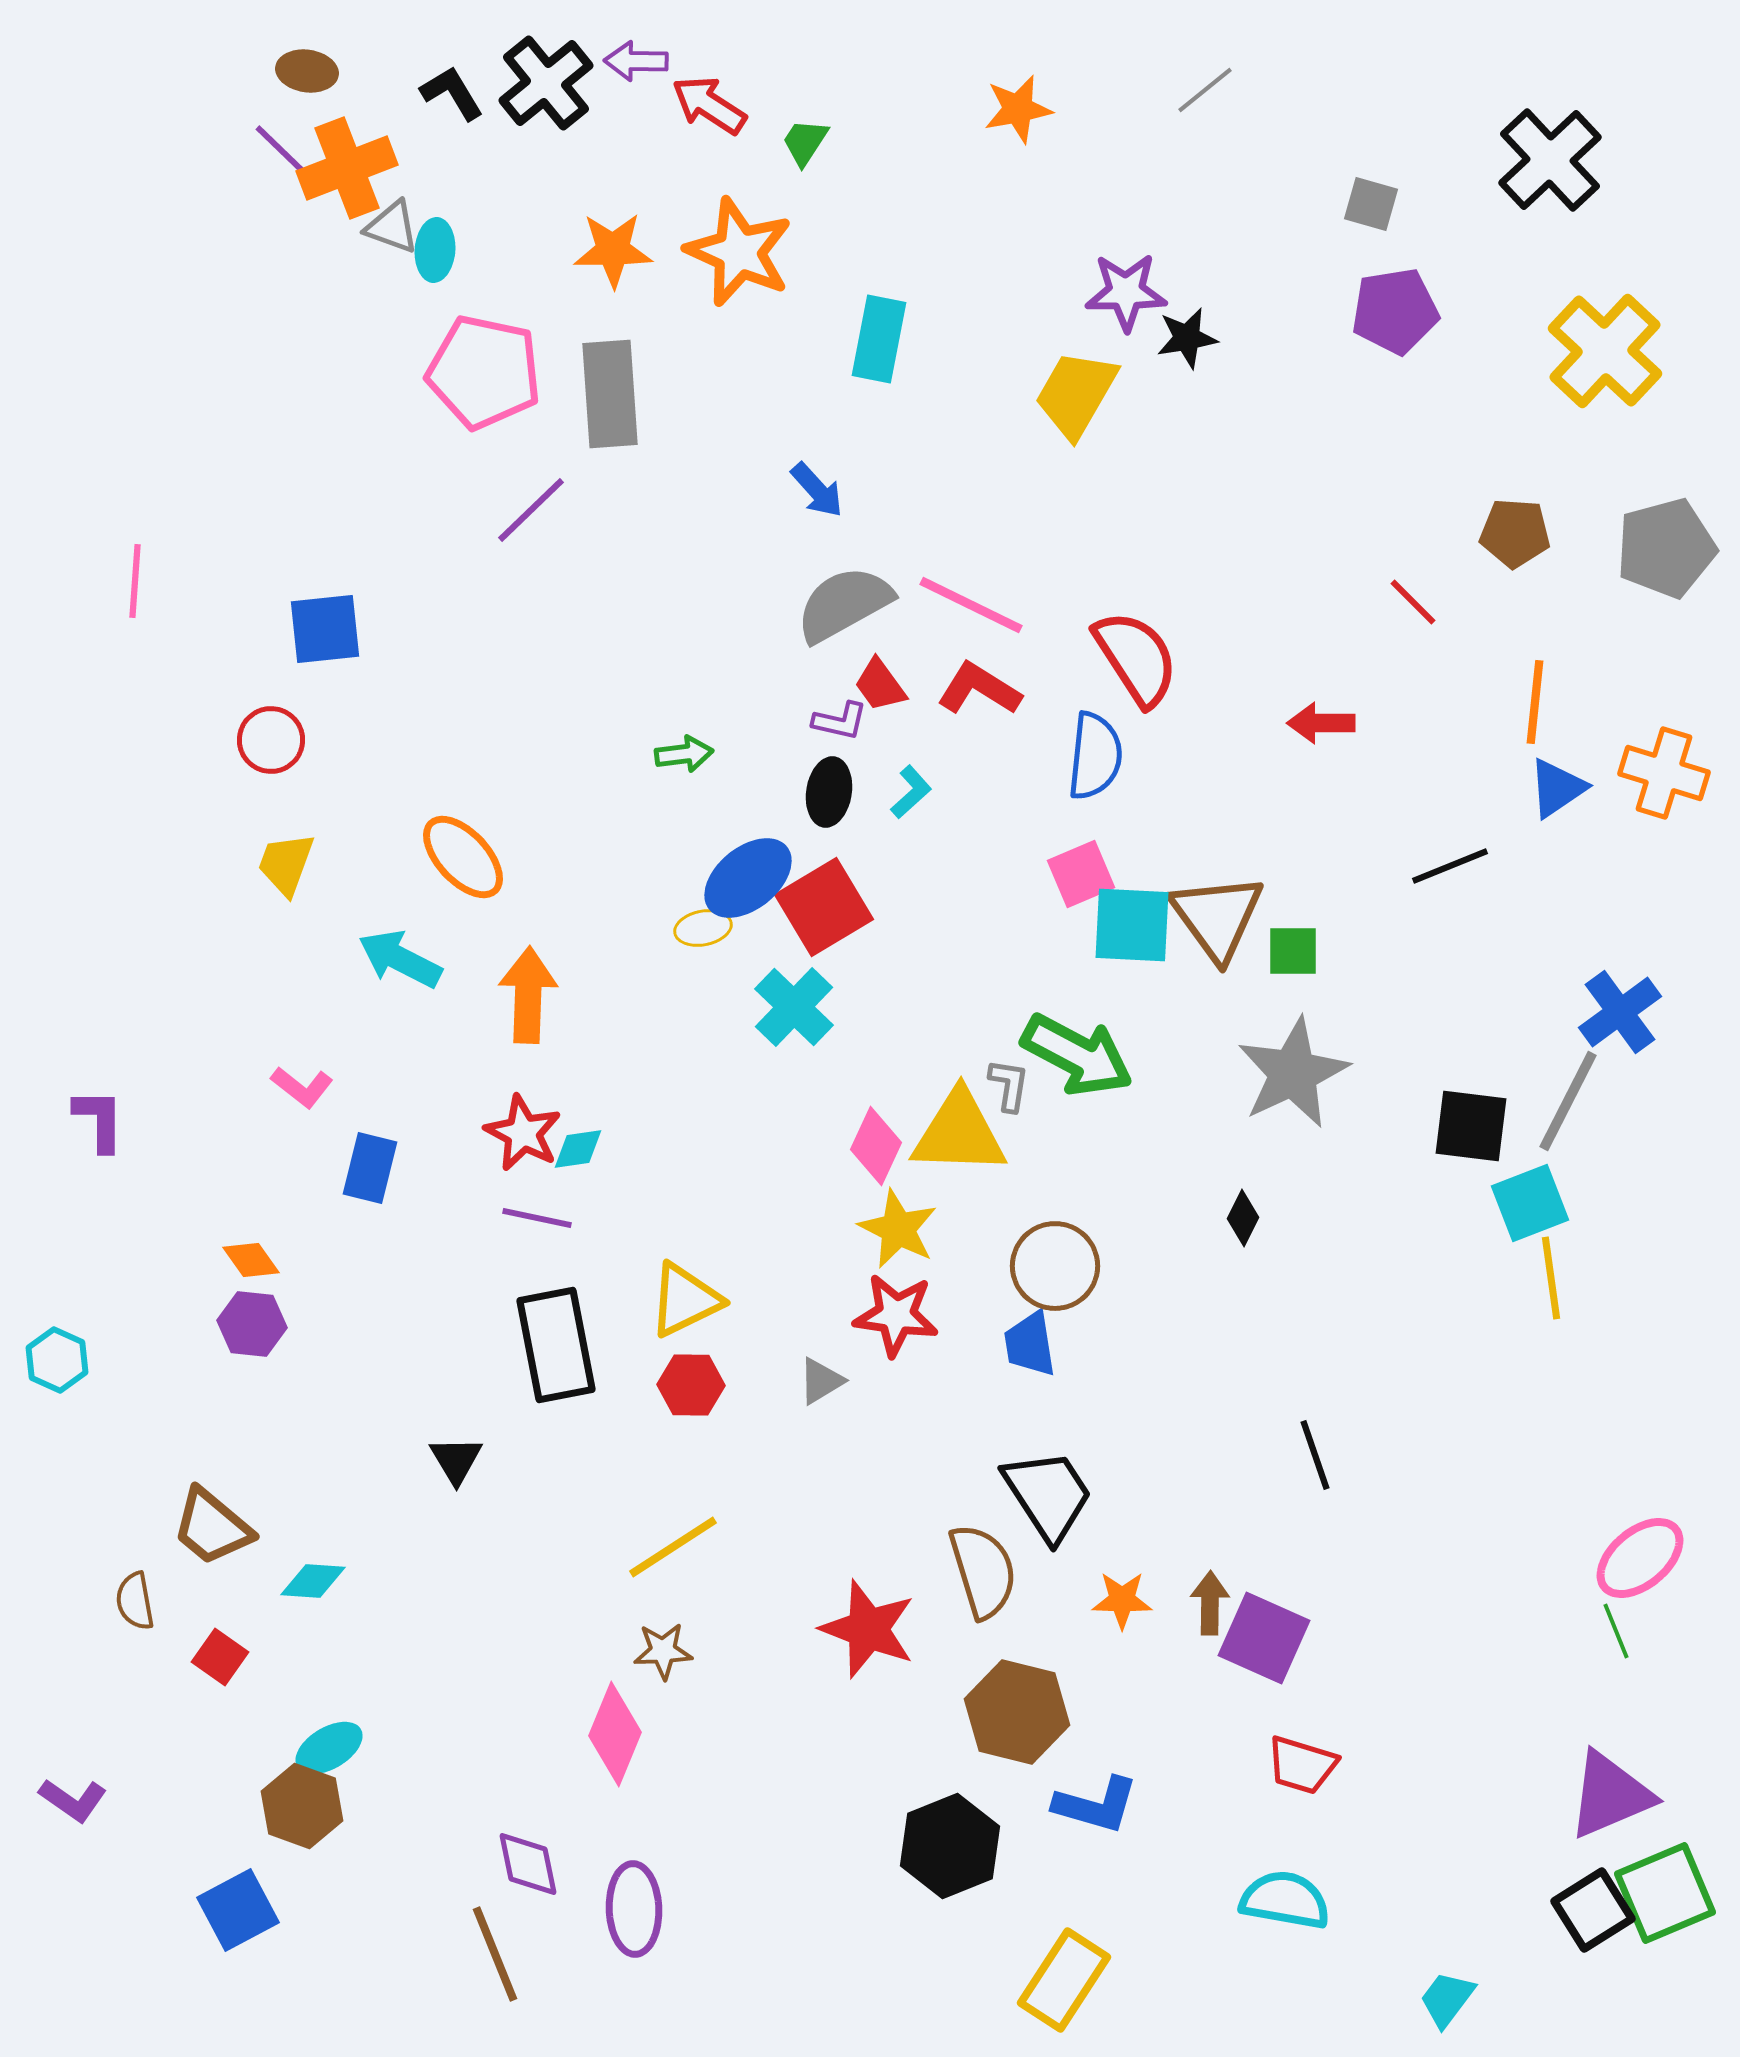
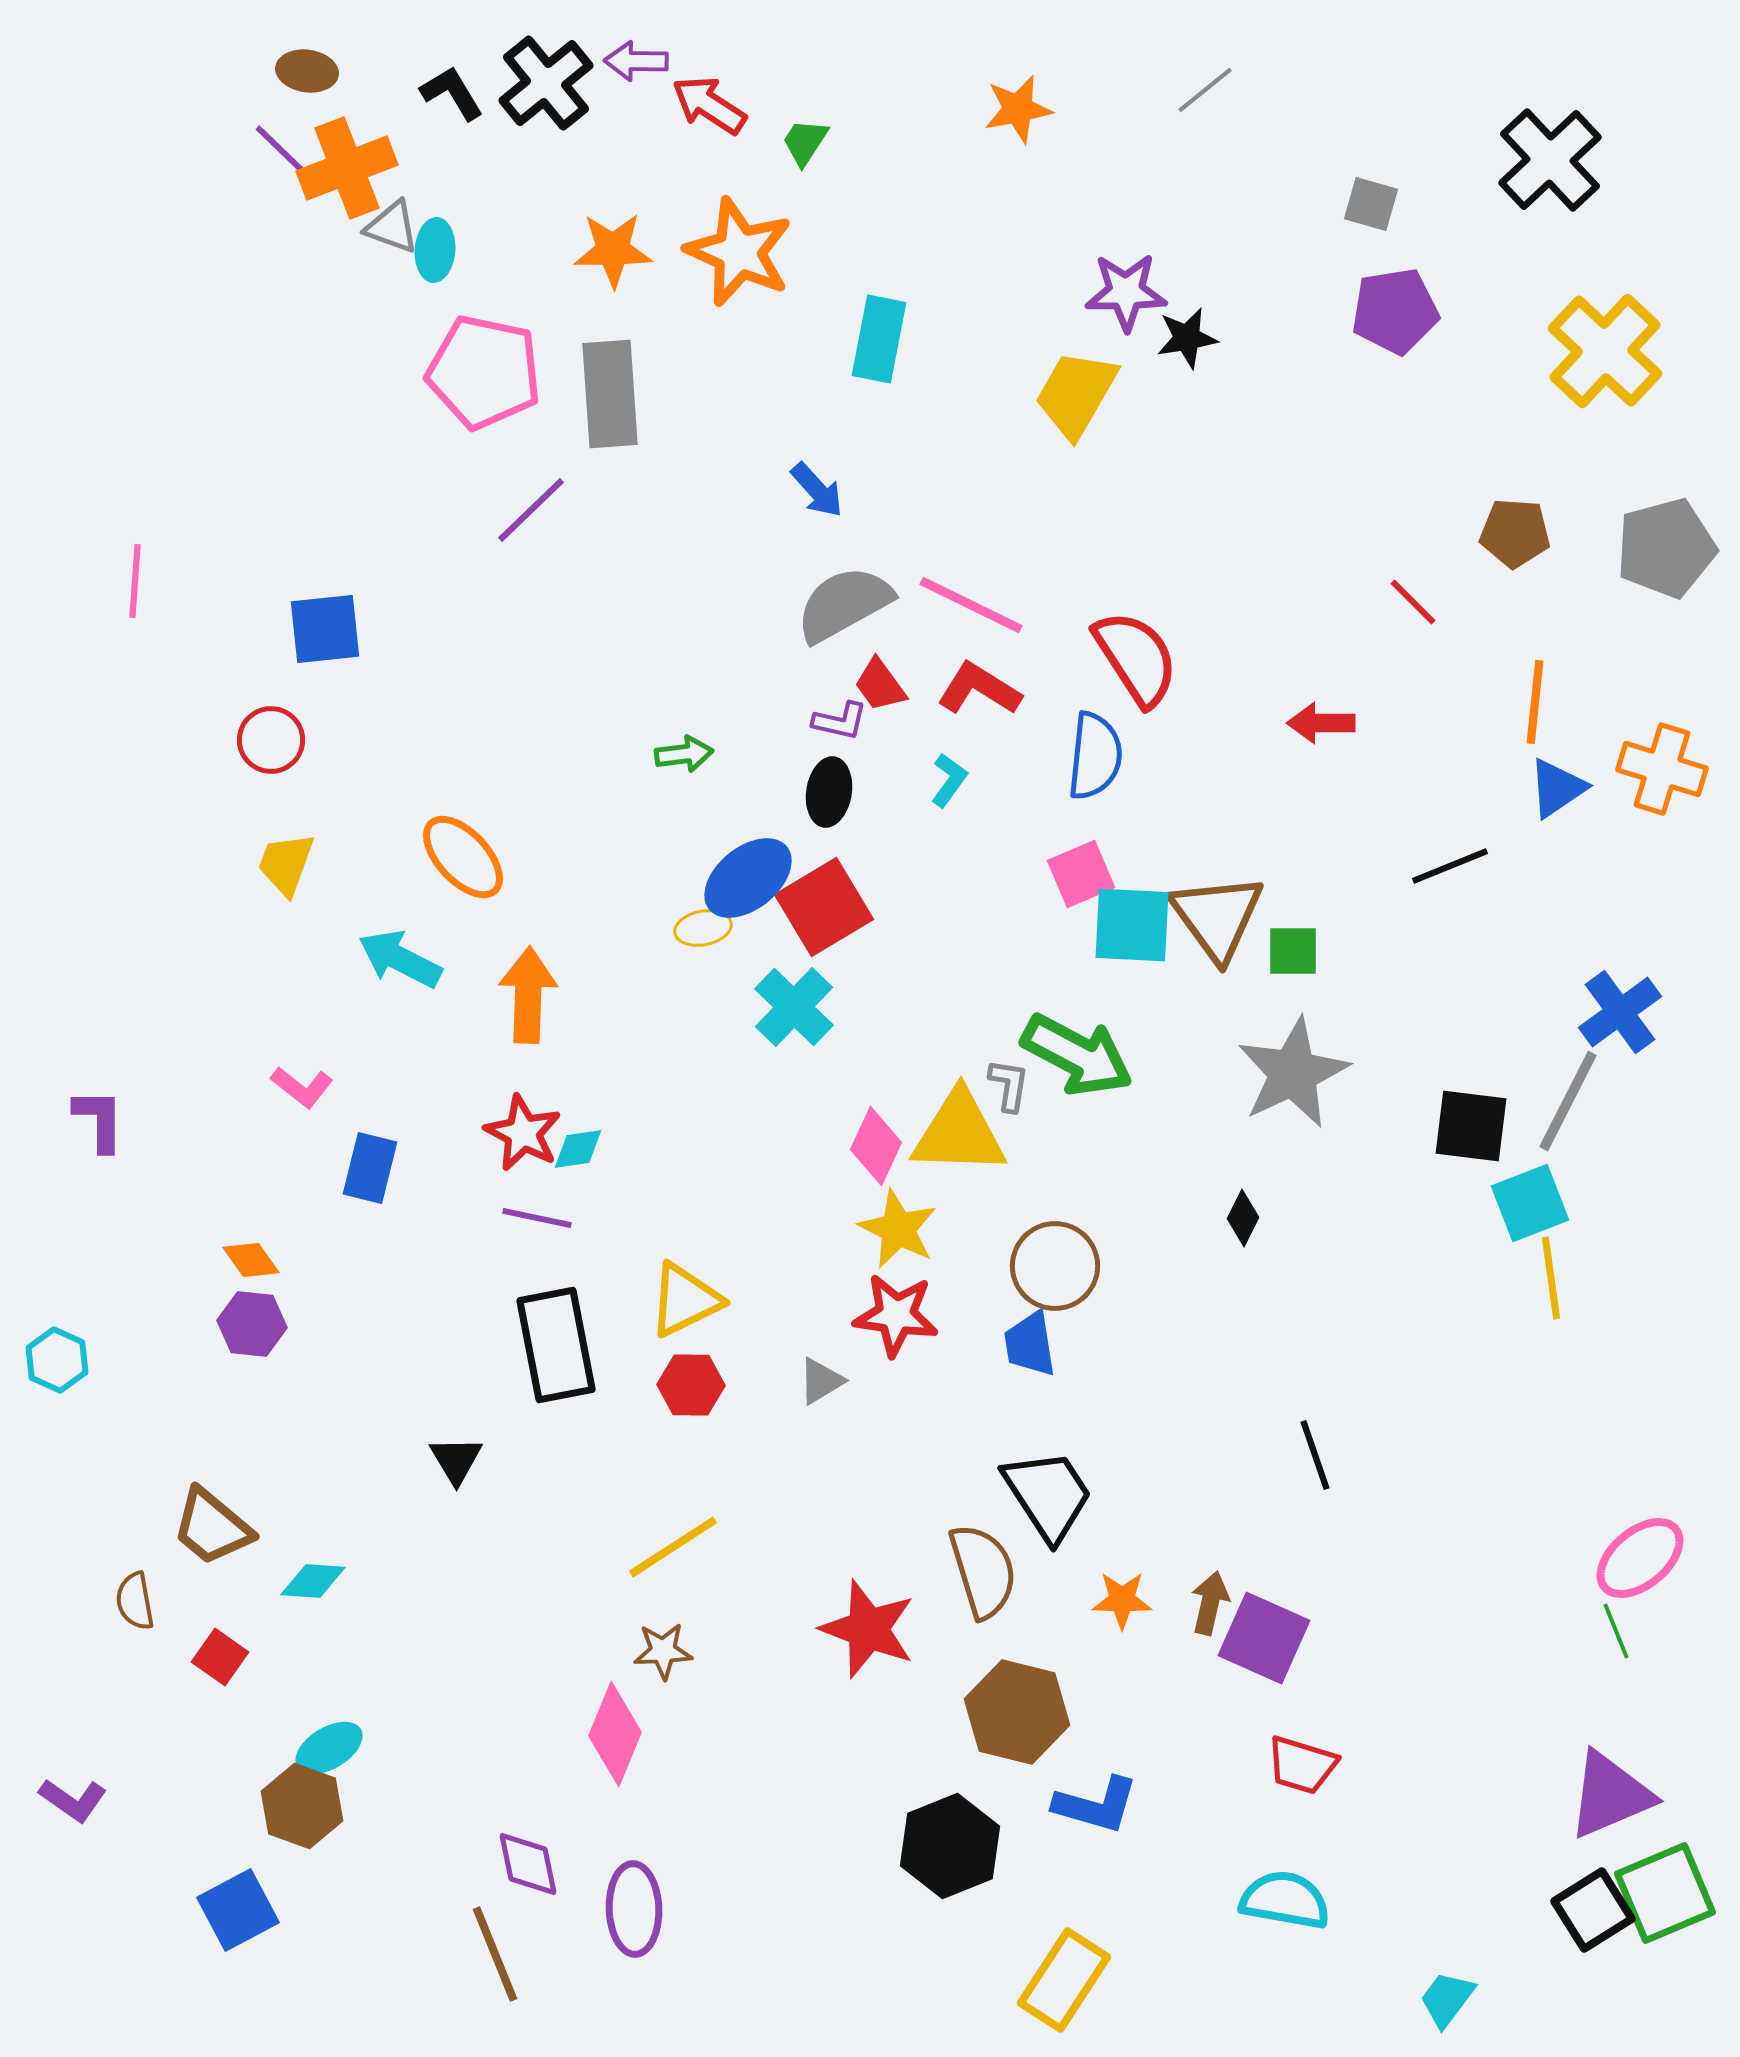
orange cross at (1664, 773): moved 2 px left, 4 px up
cyan L-shape at (911, 792): moved 38 px right, 12 px up; rotated 12 degrees counterclockwise
brown arrow at (1210, 1603): rotated 12 degrees clockwise
